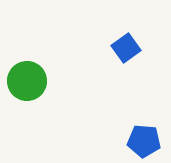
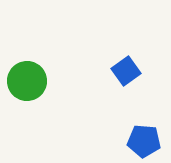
blue square: moved 23 px down
